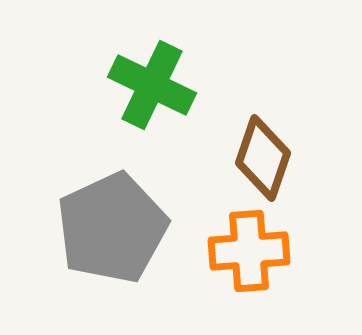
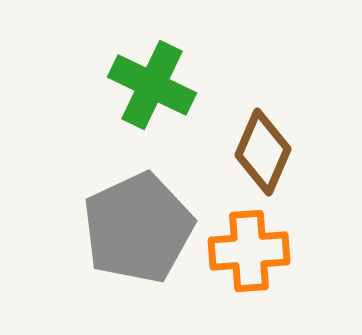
brown diamond: moved 6 px up; rotated 4 degrees clockwise
gray pentagon: moved 26 px right
